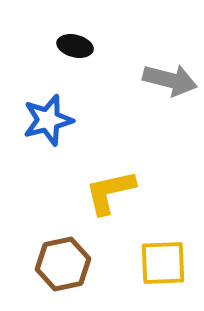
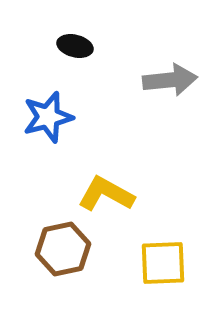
gray arrow: rotated 20 degrees counterclockwise
blue star: moved 3 px up
yellow L-shape: moved 4 px left, 2 px down; rotated 42 degrees clockwise
brown hexagon: moved 15 px up
